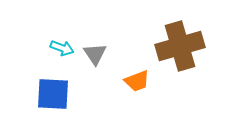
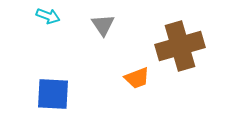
cyan arrow: moved 14 px left, 32 px up
gray triangle: moved 8 px right, 29 px up
orange trapezoid: moved 3 px up
